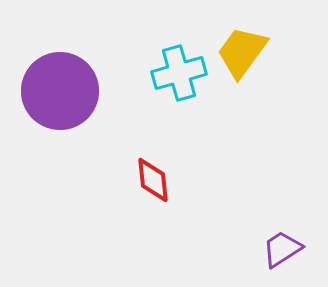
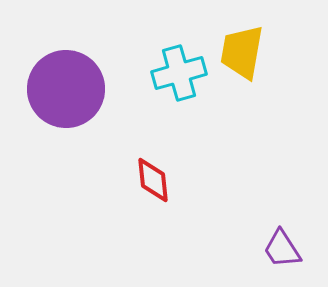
yellow trapezoid: rotated 26 degrees counterclockwise
purple circle: moved 6 px right, 2 px up
purple trapezoid: rotated 90 degrees counterclockwise
